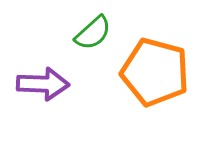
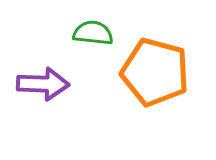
green semicircle: rotated 132 degrees counterclockwise
